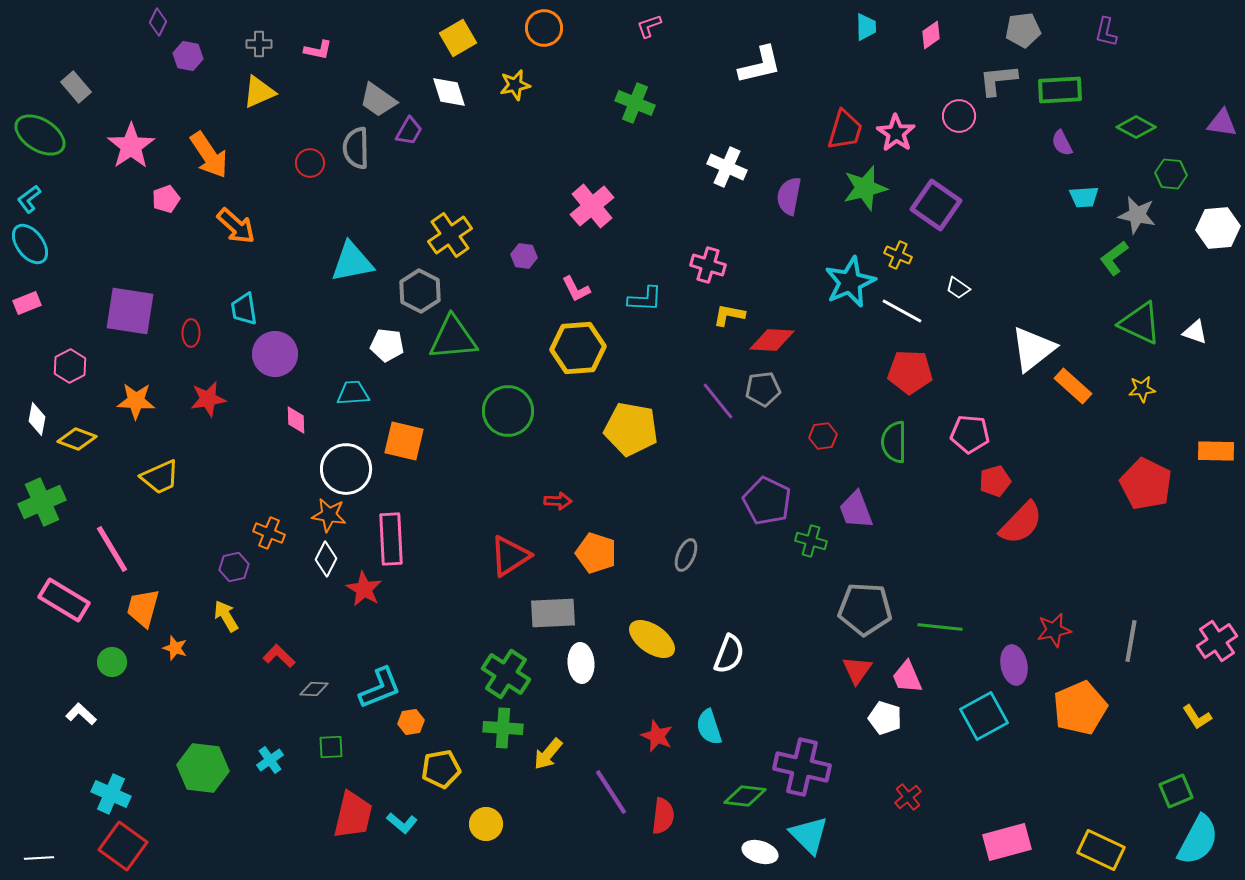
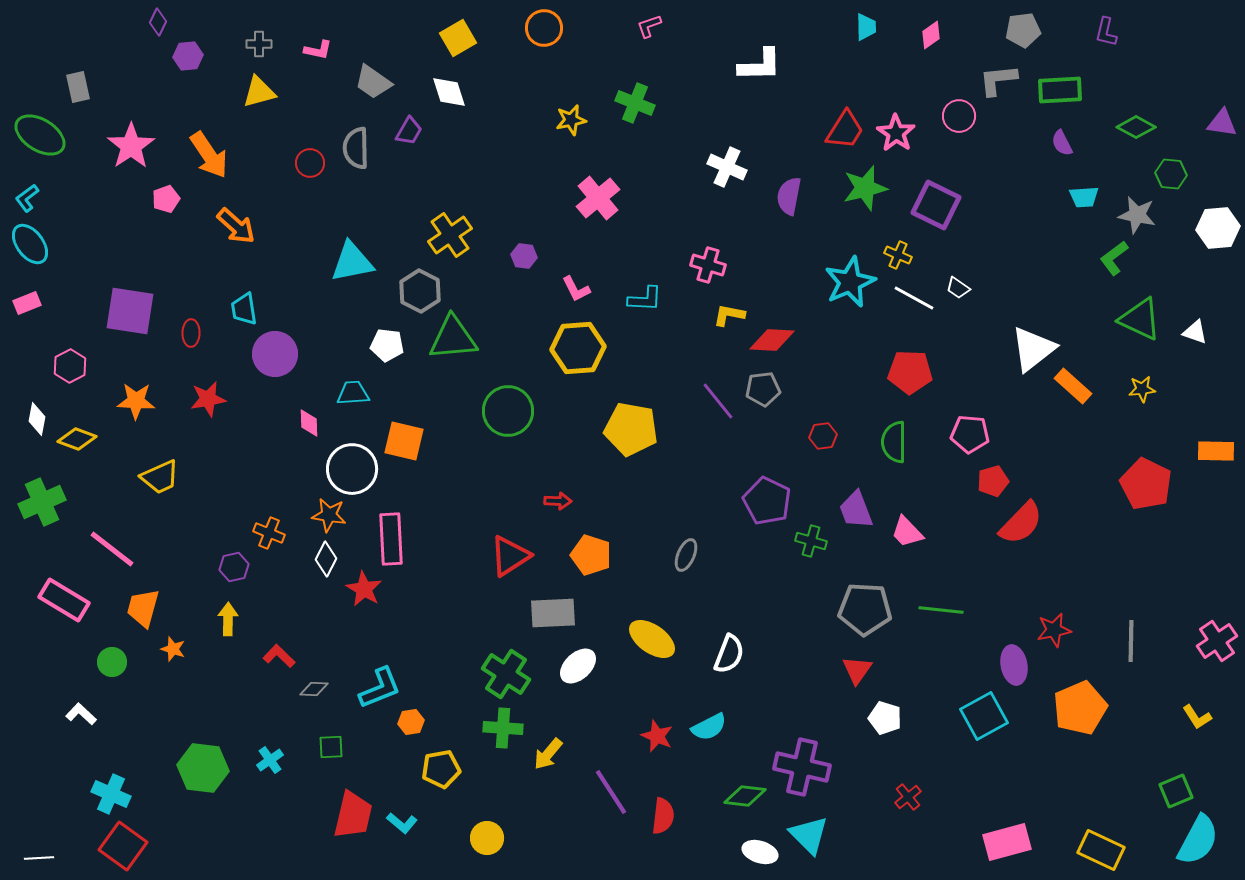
purple hexagon at (188, 56): rotated 16 degrees counterclockwise
white L-shape at (760, 65): rotated 12 degrees clockwise
yellow star at (515, 85): moved 56 px right, 35 px down
gray rectangle at (76, 87): moved 2 px right; rotated 28 degrees clockwise
yellow triangle at (259, 92): rotated 9 degrees clockwise
gray trapezoid at (378, 100): moved 5 px left, 18 px up
red trapezoid at (845, 130): rotated 15 degrees clockwise
cyan L-shape at (29, 199): moved 2 px left, 1 px up
purple square at (936, 205): rotated 9 degrees counterclockwise
pink cross at (592, 206): moved 6 px right, 8 px up
white line at (902, 311): moved 12 px right, 13 px up
green triangle at (1140, 323): moved 4 px up
pink diamond at (296, 420): moved 13 px right, 3 px down
white circle at (346, 469): moved 6 px right
red pentagon at (995, 481): moved 2 px left
pink line at (112, 549): rotated 21 degrees counterclockwise
orange pentagon at (596, 553): moved 5 px left, 2 px down
yellow arrow at (226, 616): moved 2 px right, 3 px down; rotated 32 degrees clockwise
green line at (940, 627): moved 1 px right, 17 px up
gray line at (1131, 641): rotated 9 degrees counterclockwise
orange star at (175, 648): moved 2 px left, 1 px down
white ellipse at (581, 663): moved 3 px left, 3 px down; rotated 51 degrees clockwise
pink trapezoid at (907, 677): moved 145 px up; rotated 21 degrees counterclockwise
cyan semicircle at (709, 727): rotated 99 degrees counterclockwise
yellow circle at (486, 824): moved 1 px right, 14 px down
